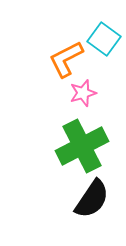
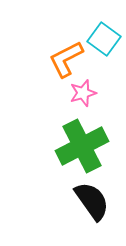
black semicircle: moved 2 px down; rotated 69 degrees counterclockwise
